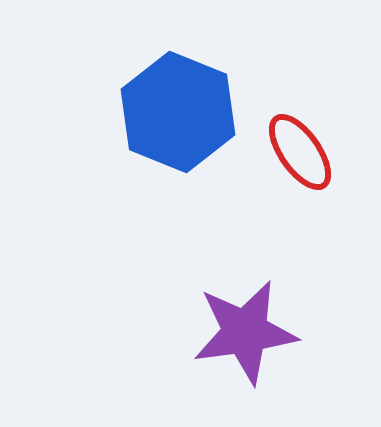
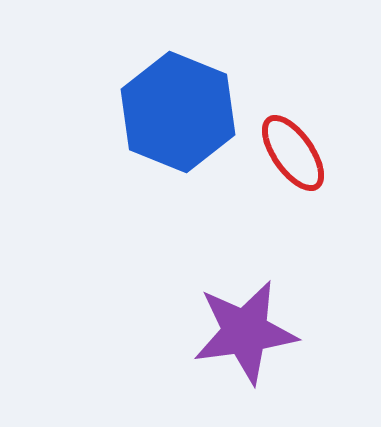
red ellipse: moved 7 px left, 1 px down
